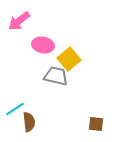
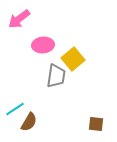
pink arrow: moved 2 px up
pink ellipse: rotated 15 degrees counterclockwise
yellow square: moved 4 px right
gray trapezoid: rotated 85 degrees clockwise
brown semicircle: rotated 36 degrees clockwise
